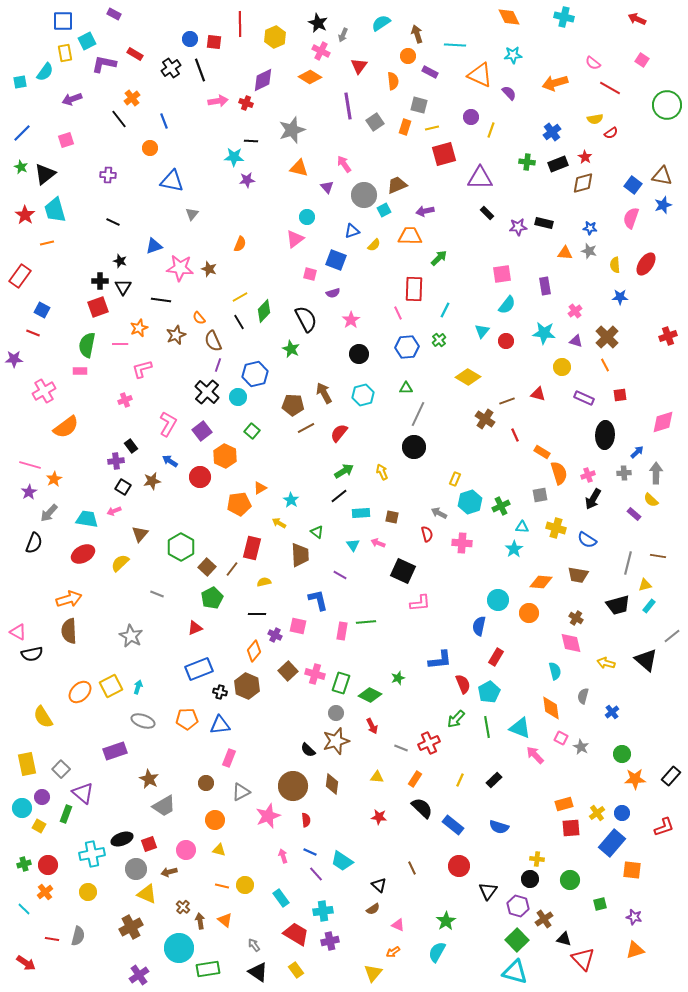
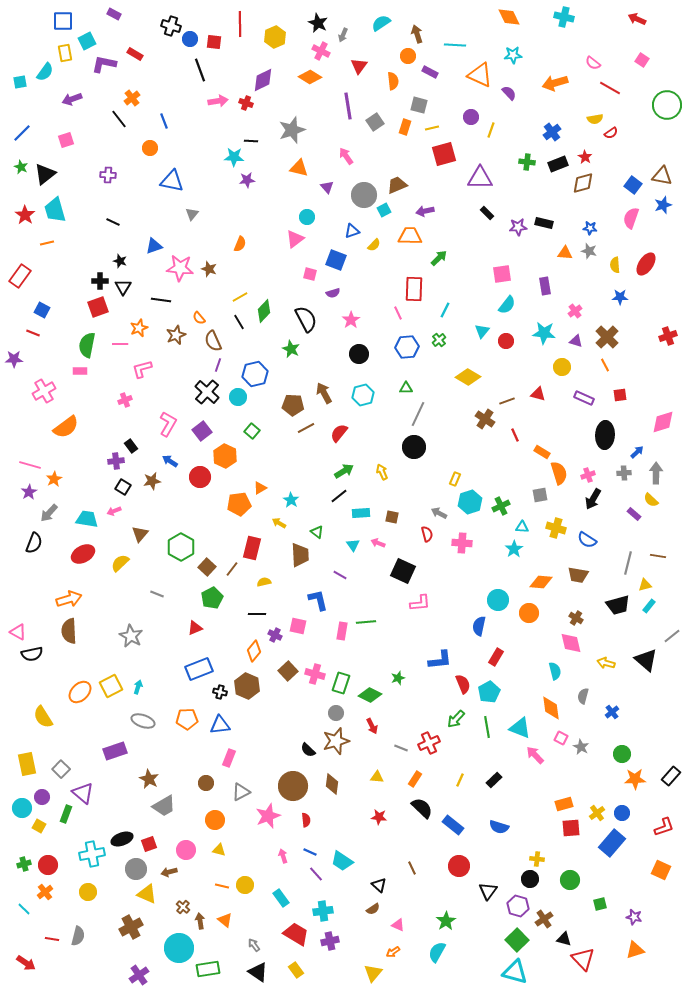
black cross at (171, 68): moved 42 px up; rotated 36 degrees counterclockwise
pink arrow at (344, 164): moved 2 px right, 8 px up
orange square at (632, 870): moved 29 px right; rotated 18 degrees clockwise
